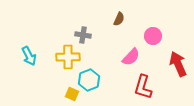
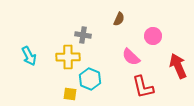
pink semicircle: rotated 90 degrees clockwise
red arrow: moved 2 px down
cyan hexagon: moved 1 px right, 1 px up; rotated 15 degrees counterclockwise
red L-shape: rotated 30 degrees counterclockwise
yellow square: moved 2 px left; rotated 16 degrees counterclockwise
